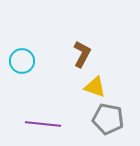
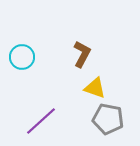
cyan circle: moved 4 px up
yellow triangle: moved 1 px down
purple line: moved 2 px left, 3 px up; rotated 48 degrees counterclockwise
